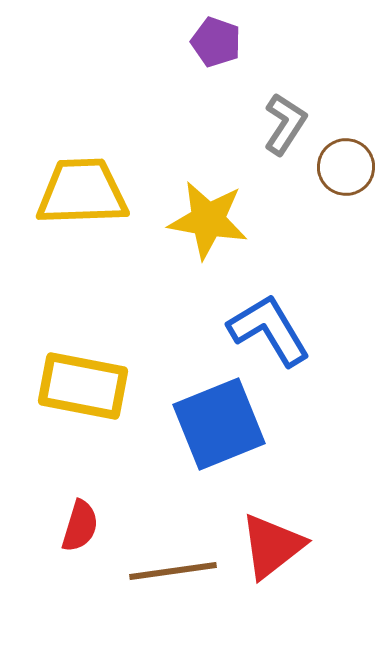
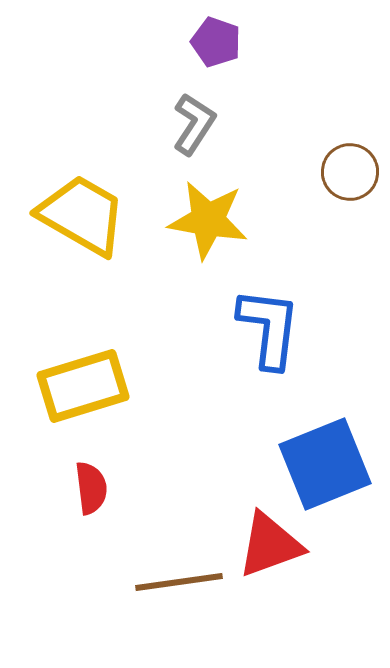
gray L-shape: moved 91 px left
brown circle: moved 4 px right, 5 px down
yellow trapezoid: moved 23 px down; rotated 32 degrees clockwise
blue L-shape: moved 2 px up; rotated 38 degrees clockwise
yellow rectangle: rotated 28 degrees counterclockwise
blue square: moved 106 px right, 40 px down
red semicircle: moved 11 px right, 38 px up; rotated 24 degrees counterclockwise
red triangle: moved 2 px left, 1 px up; rotated 18 degrees clockwise
brown line: moved 6 px right, 11 px down
